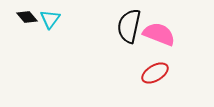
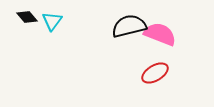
cyan triangle: moved 2 px right, 2 px down
black semicircle: rotated 64 degrees clockwise
pink semicircle: moved 1 px right
